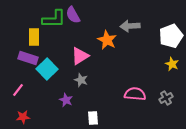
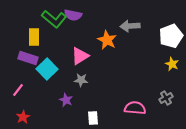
purple semicircle: rotated 48 degrees counterclockwise
green L-shape: rotated 40 degrees clockwise
gray star: rotated 16 degrees counterclockwise
pink semicircle: moved 14 px down
red star: rotated 24 degrees counterclockwise
